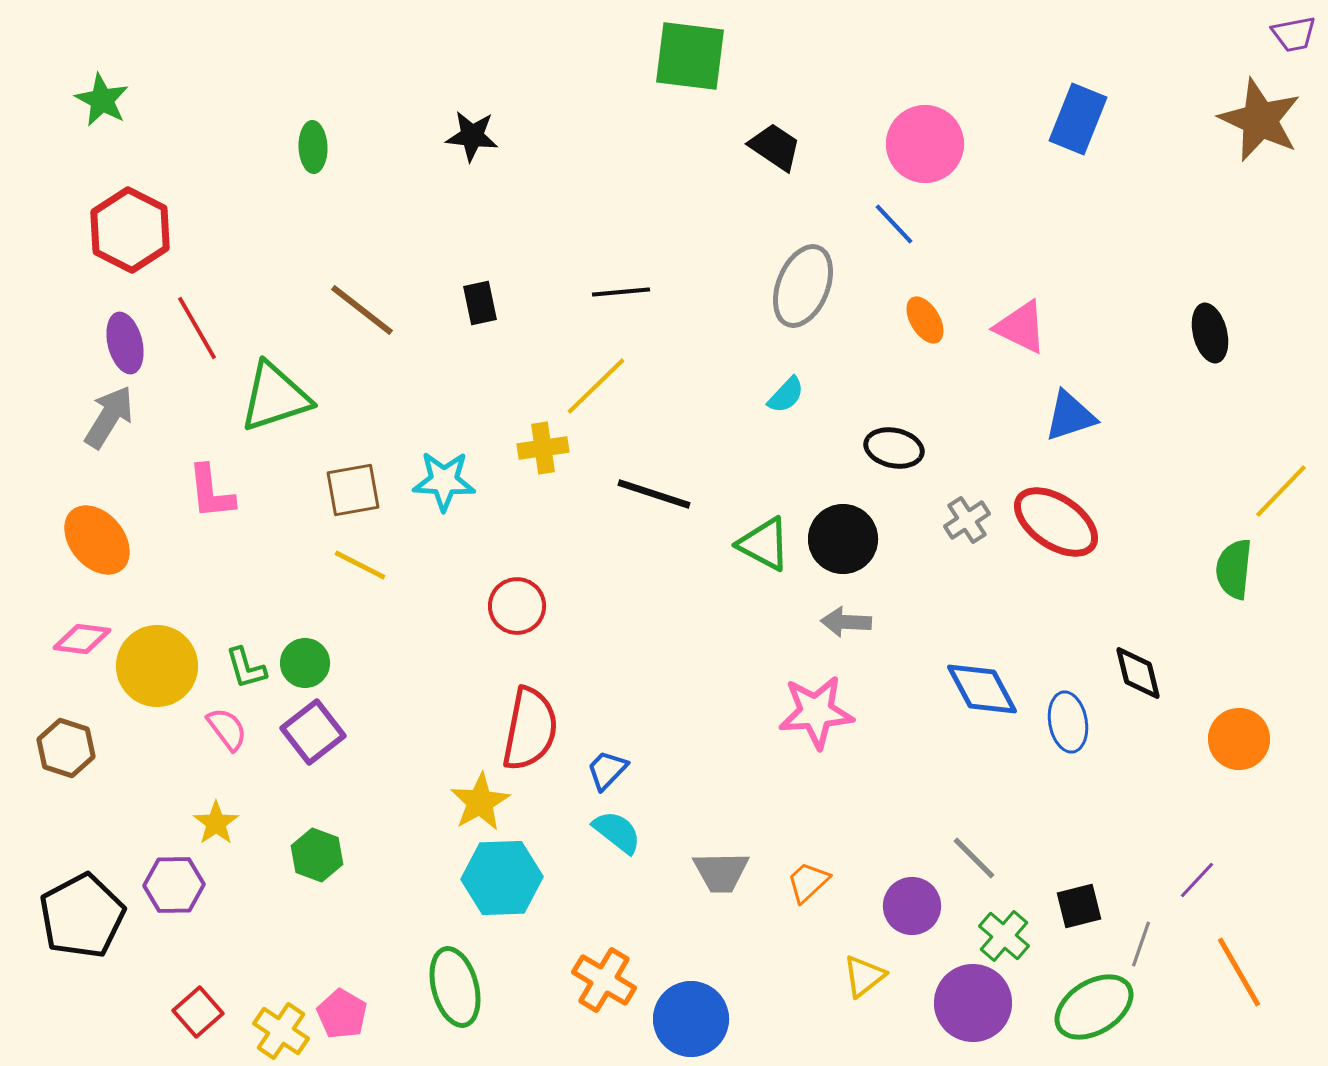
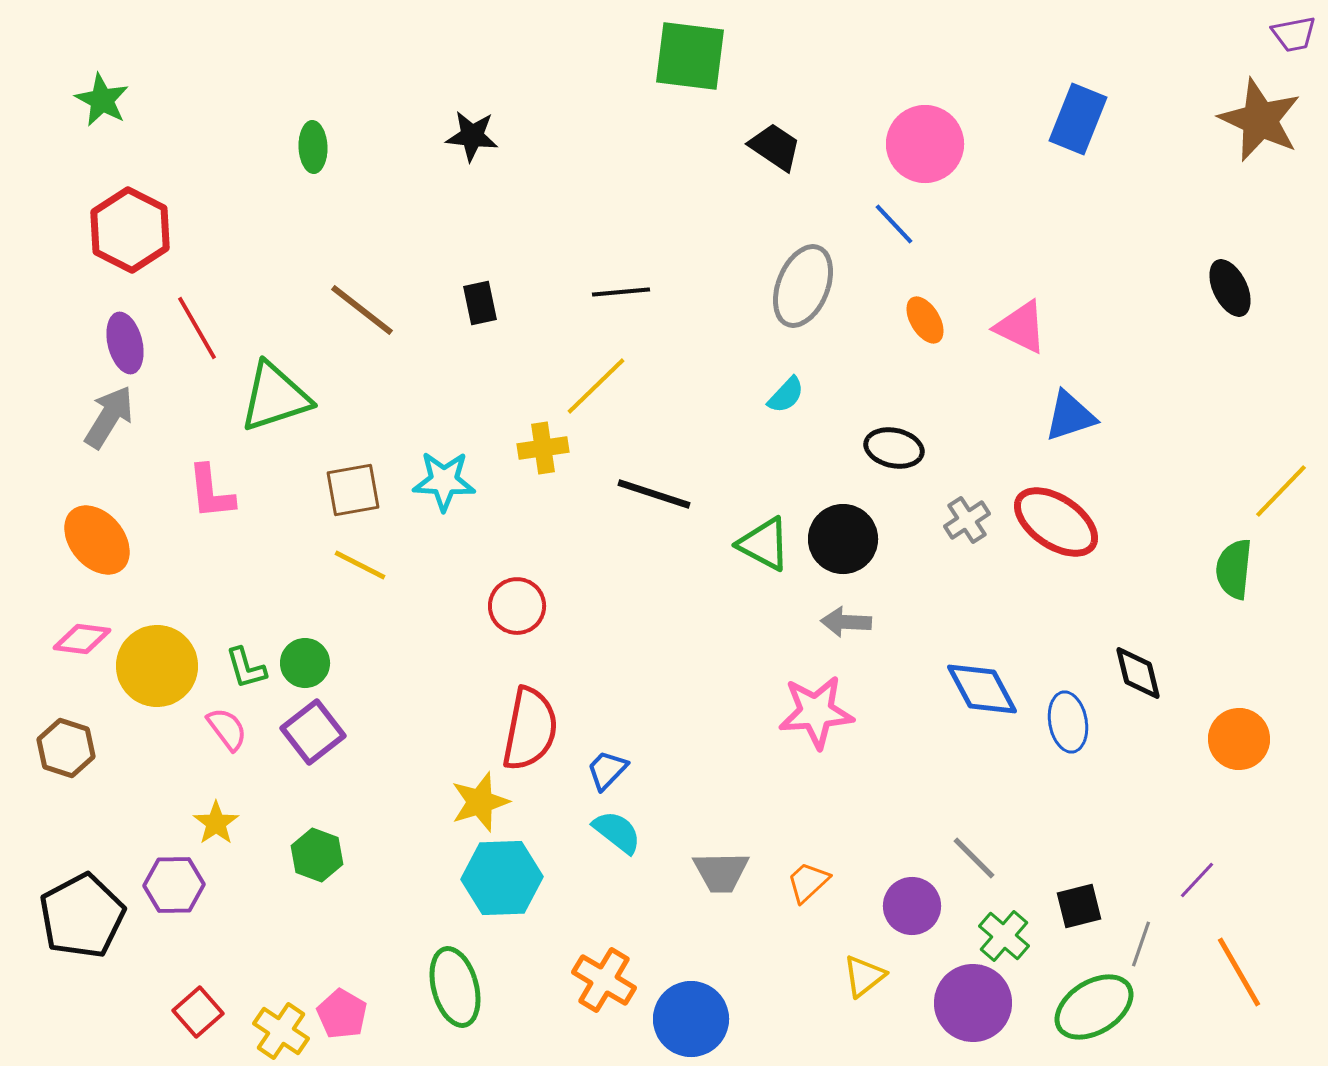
black ellipse at (1210, 333): moved 20 px right, 45 px up; rotated 12 degrees counterclockwise
yellow star at (480, 802): rotated 12 degrees clockwise
